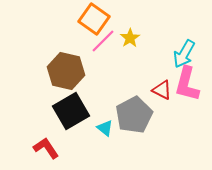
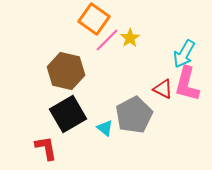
pink line: moved 4 px right, 1 px up
red triangle: moved 1 px right, 1 px up
black square: moved 3 px left, 3 px down
red L-shape: rotated 24 degrees clockwise
